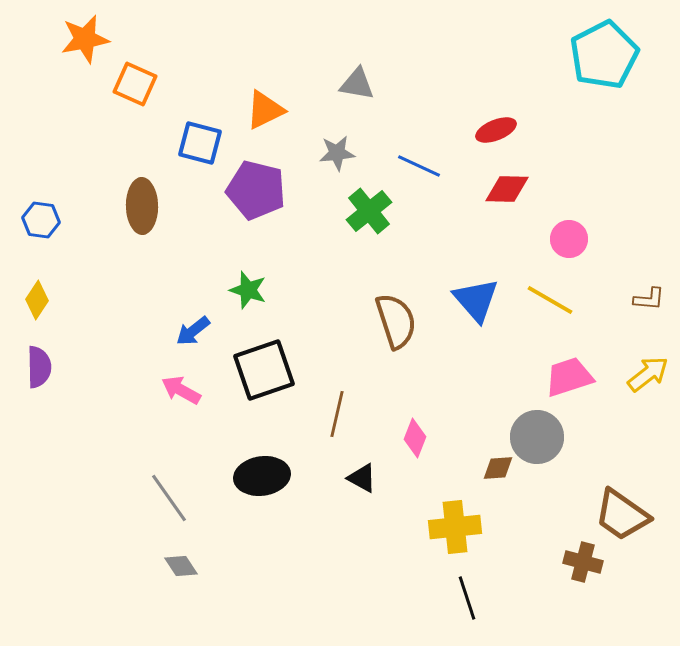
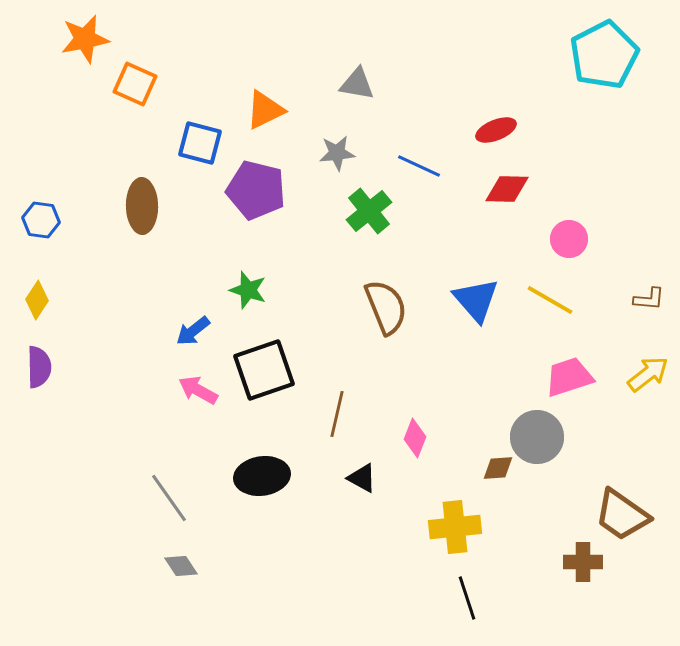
brown semicircle: moved 10 px left, 14 px up; rotated 4 degrees counterclockwise
pink arrow: moved 17 px right
brown cross: rotated 15 degrees counterclockwise
